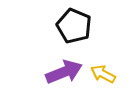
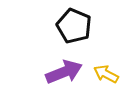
yellow arrow: moved 3 px right
